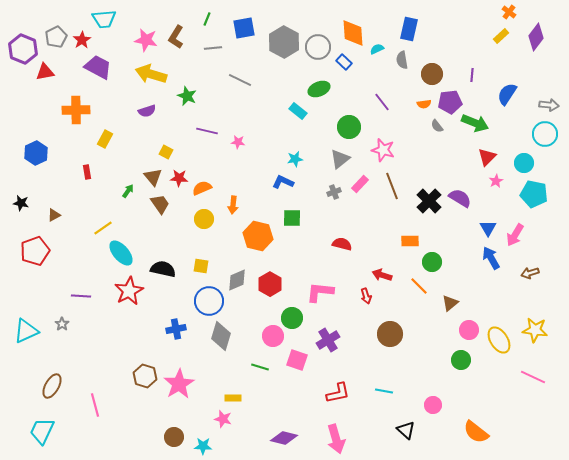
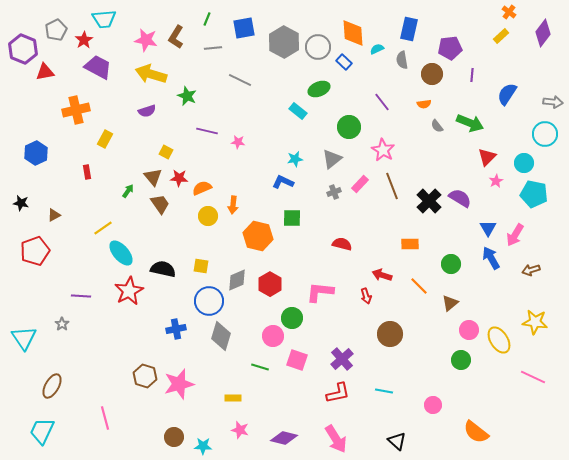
gray pentagon at (56, 37): moved 7 px up
purple diamond at (536, 37): moved 7 px right, 4 px up
red star at (82, 40): moved 2 px right
purple pentagon at (450, 102): moved 54 px up
gray arrow at (549, 105): moved 4 px right, 3 px up
orange cross at (76, 110): rotated 12 degrees counterclockwise
green arrow at (475, 123): moved 5 px left
pink star at (383, 150): rotated 15 degrees clockwise
gray triangle at (340, 159): moved 8 px left
yellow circle at (204, 219): moved 4 px right, 3 px up
orange rectangle at (410, 241): moved 3 px down
green circle at (432, 262): moved 19 px right, 2 px down
brown arrow at (530, 273): moved 1 px right, 3 px up
yellow star at (535, 330): moved 8 px up
cyan triangle at (26, 331): moved 2 px left, 7 px down; rotated 40 degrees counterclockwise
purple cross at (328, 340): moved 14 px right, 19 px down; rotated 10 degrees counterclockwise
pink star at (179, 384): rotated 16 degrees clockwise
pink line at (95, 405): moved 10 px right, 13 px down
pink star at (223, 419): moved 17 px right, 11 px down
black triangle at (406, 430): moved 9 px left, 11 px down
pink arrow at (336, 439): rotated 16 degrees counterclockwise
